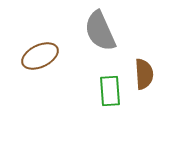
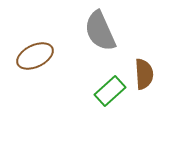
brown ellipse: moved 5 px left
green rectangle: rotated 52 degrees clockwise
